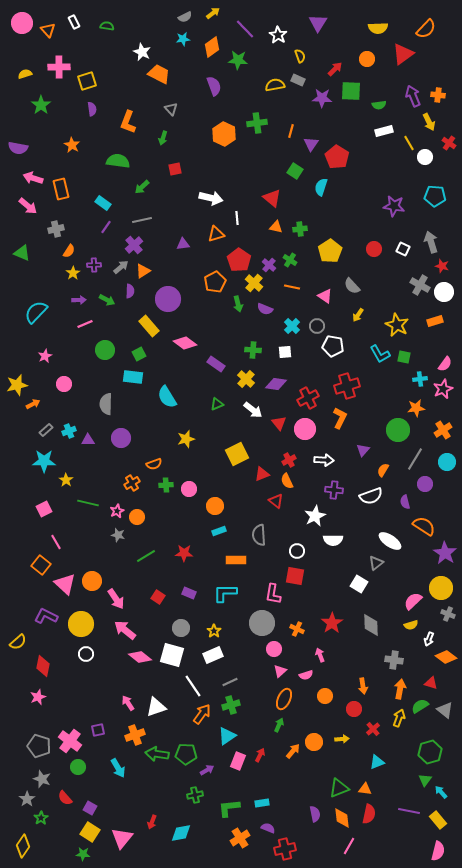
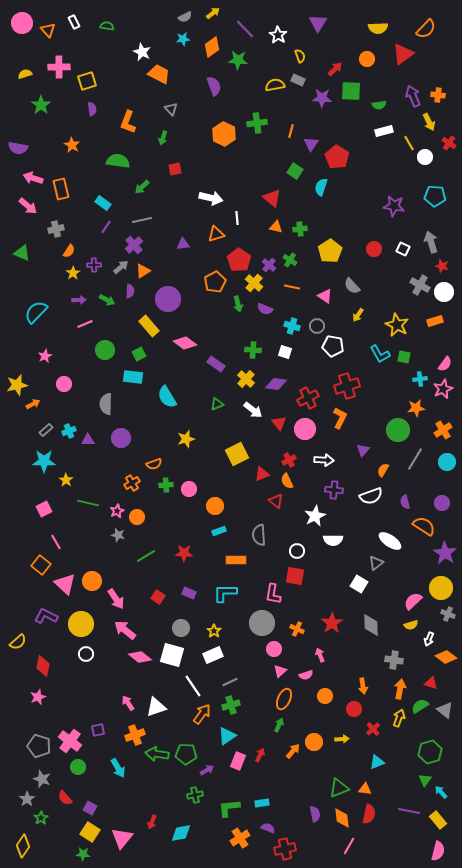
cyan cross at (292, 326): rotated 28 degrees counterclockwise
white square at (285, 352): rotated 24 degrees clockwise
purple circle at (425, 484): moved 17 px right, 19 px down
